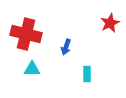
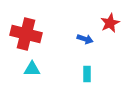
blue arrow: moved 19 px right, 8 px up; rotated 91 degrees counterclockwise
